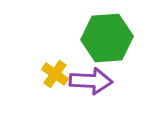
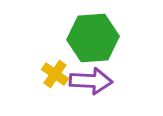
green hexagon: moved 14 px left
